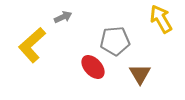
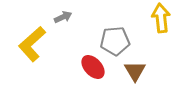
yellow arrow: moved 1 px up; rotated 24 degrees clockwise
yellow L-shape: moved 1 px up
brown triangle: moved 5 px left, 3 px up
